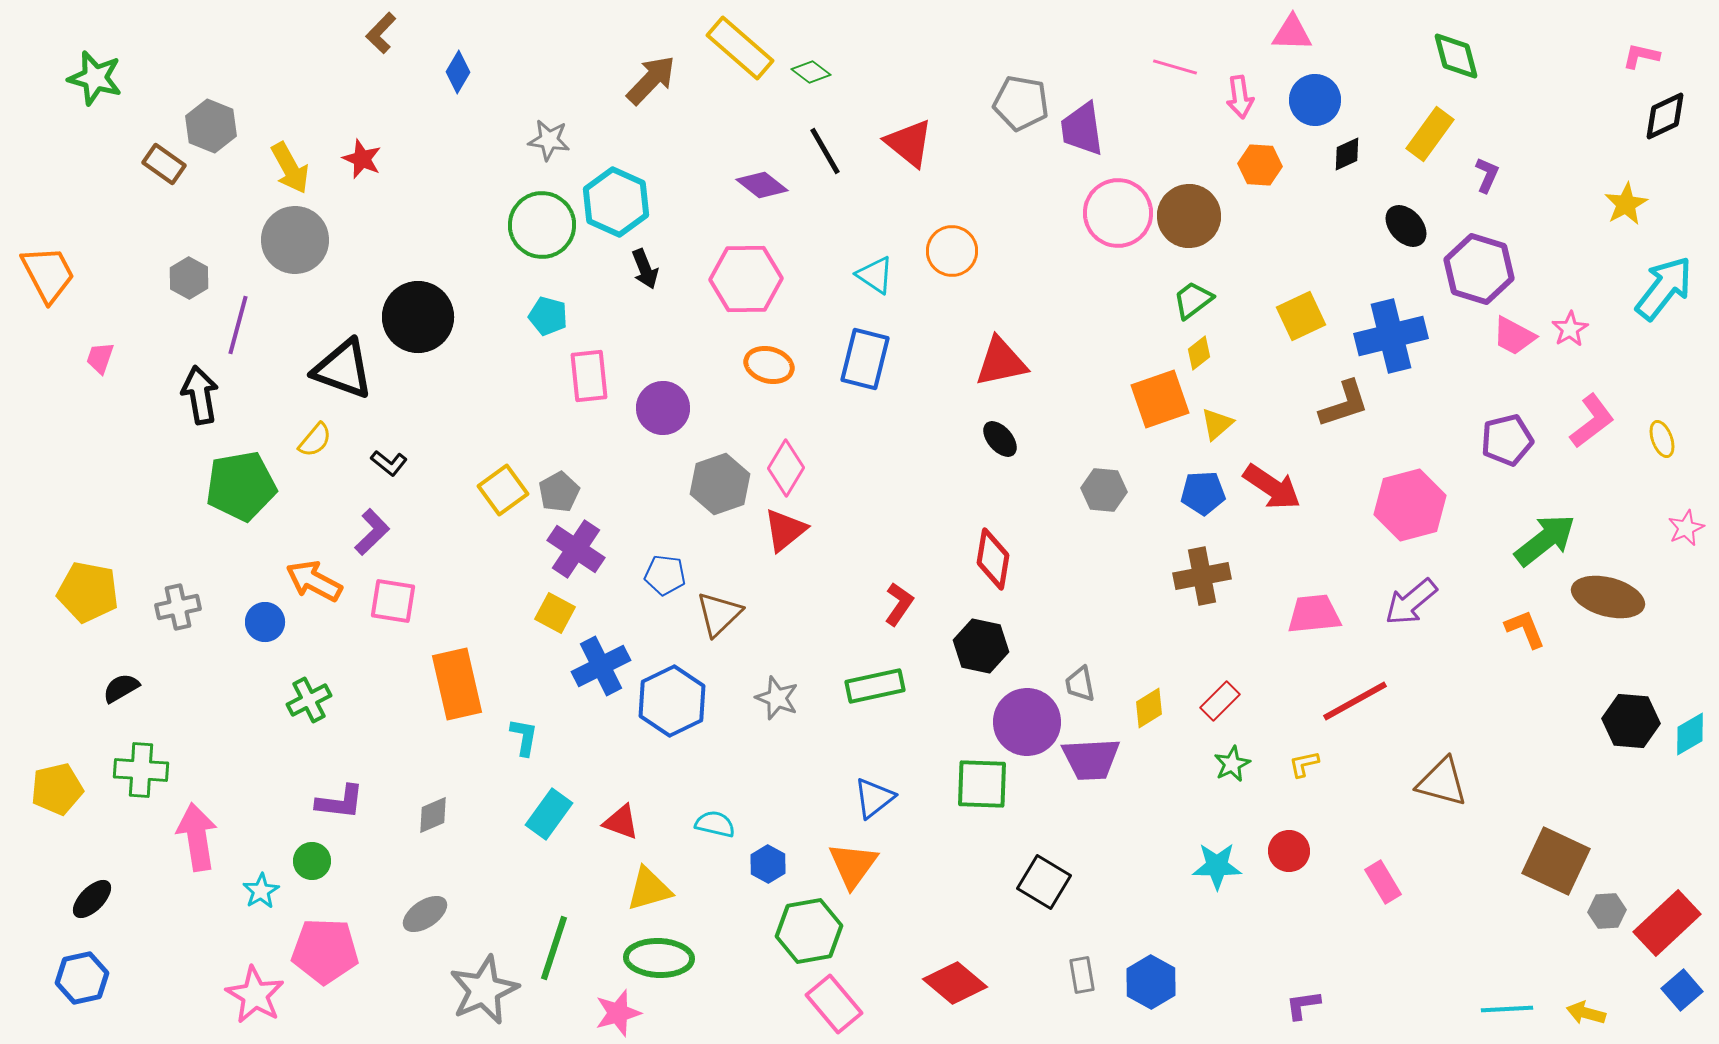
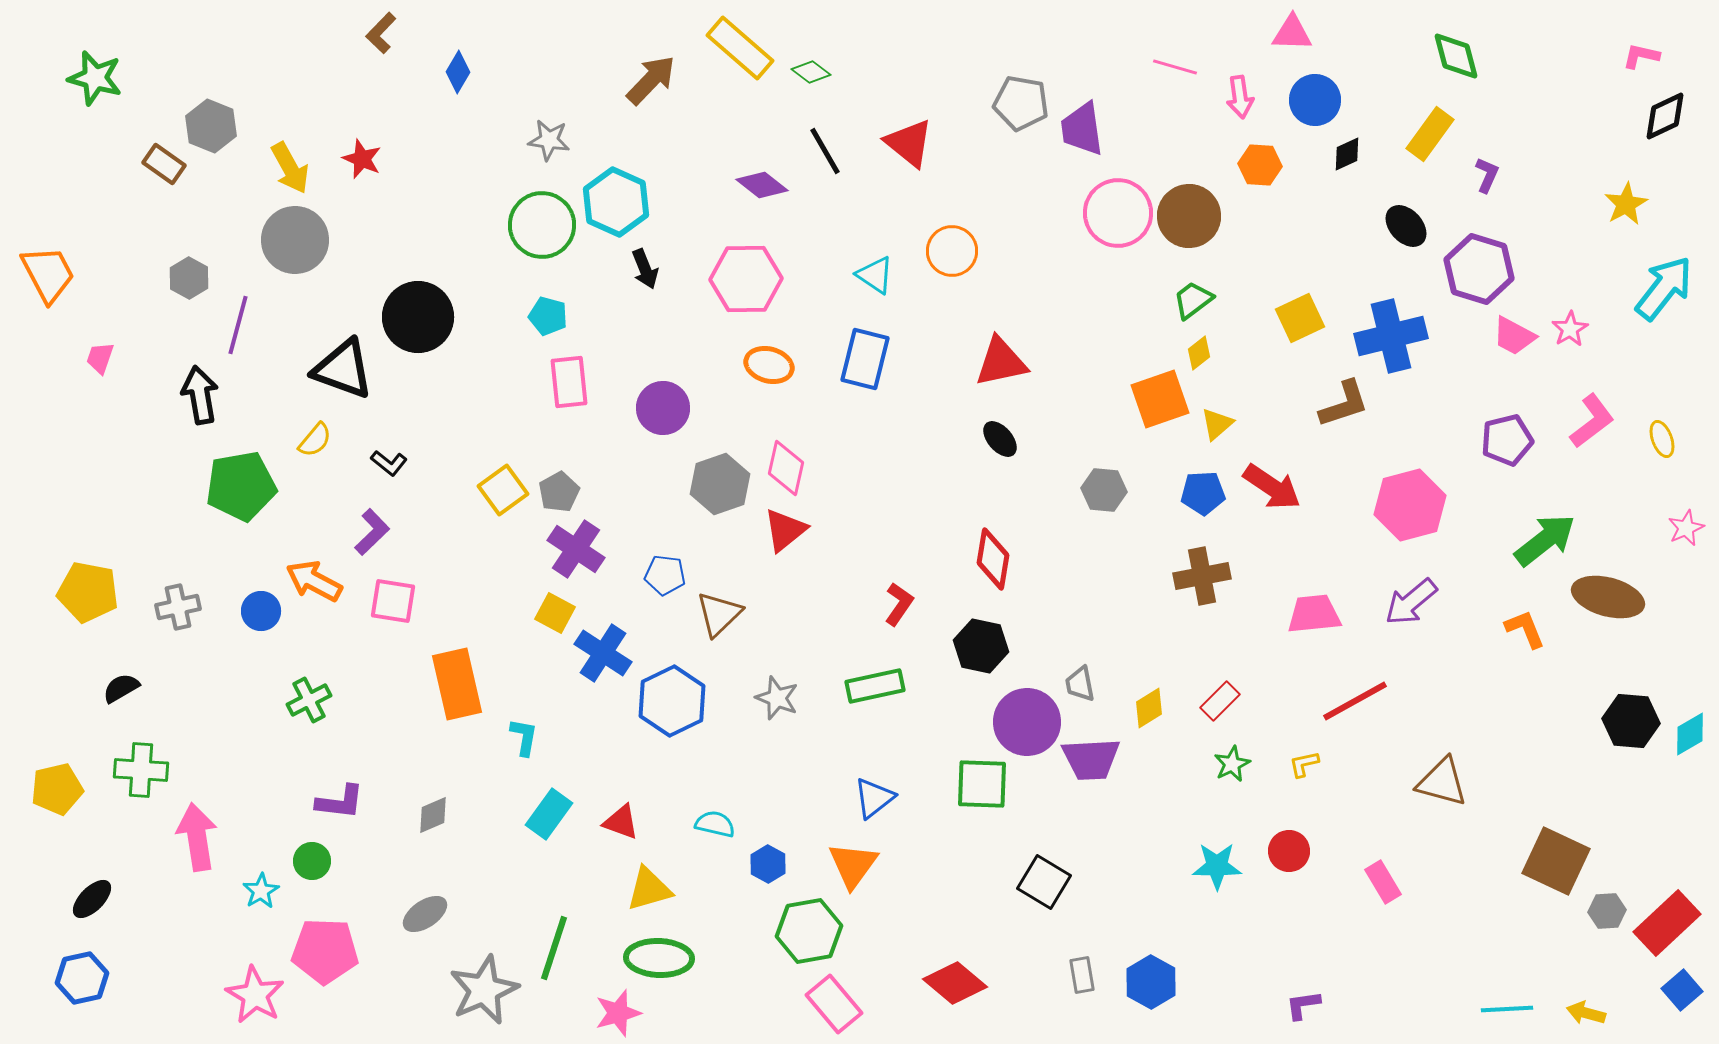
yellow square at (1301, 316): moved 1 px left, 2 px down
pink rectangle at (589, 376): moved 20 px left, 6 px down
pink diamond at (786, 468): rotated 18 degrees counterclockwise
blue circle at (265, 622): moved 4 px left, 11 px up
blue cross at (601, 666): moved 2 px right, 13 px up; rotated 30 degrees counterclockwise
